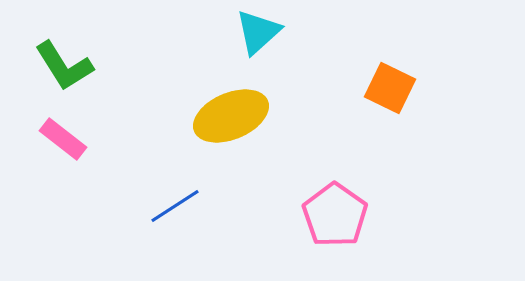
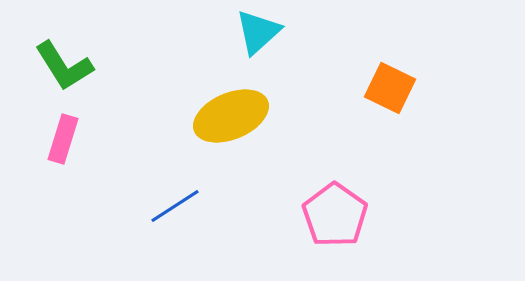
pink rectangle: rotated 69 degrees clockwise
